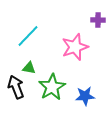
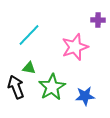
cyan line: moved 1 px right, 1 px up
